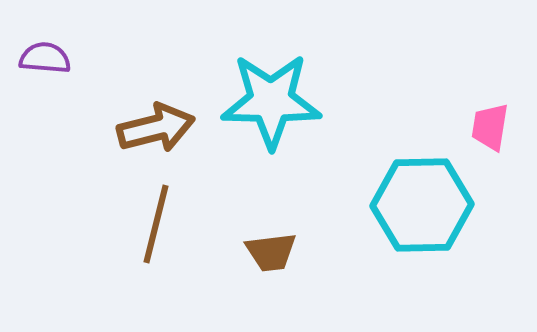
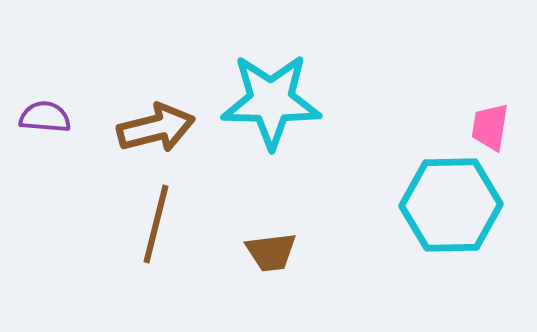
purple semicircle: moved 59 px down
cyan hexagon: moved 29 px right
